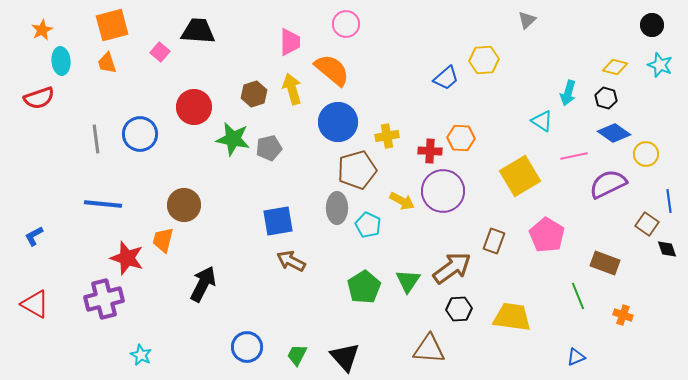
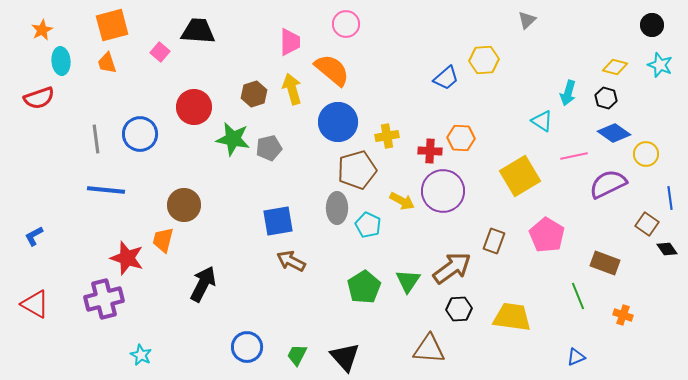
blue line at (669, 201): moved 1 px right, 3 px up
blue line at (103, 204): moved 3 px right, 14 px up
black diamond at (667, 249): rotated 15 degrees counterclockwise
